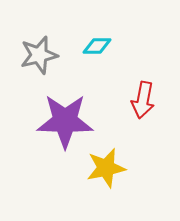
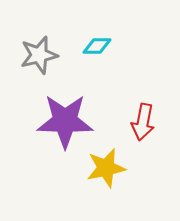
red arrow: moved 22 px down
